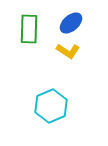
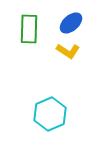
cyan hexagon: moved 1 px left, 8 px down
